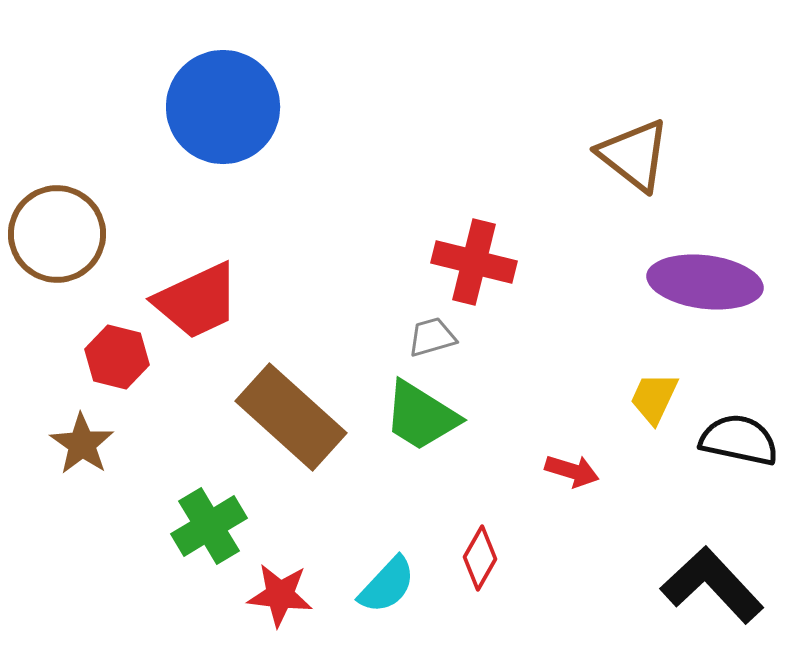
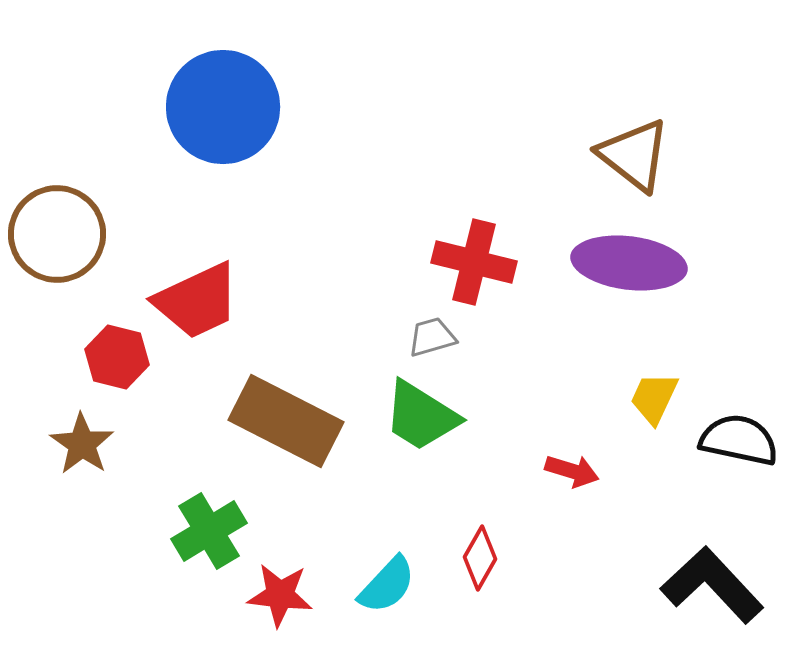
purple ellipse: moved 76 px left, 19 px up
brown rectangle: moved 5 px left, 4 px down; rotated 15 degrees counterclockwise
green cross: moved 5 px down
